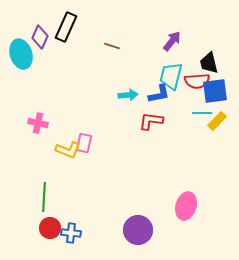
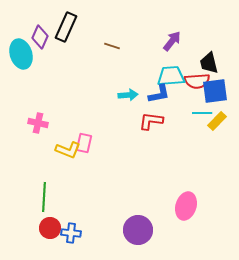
cyan trapezoid: rotated 72 degrees clockwise
